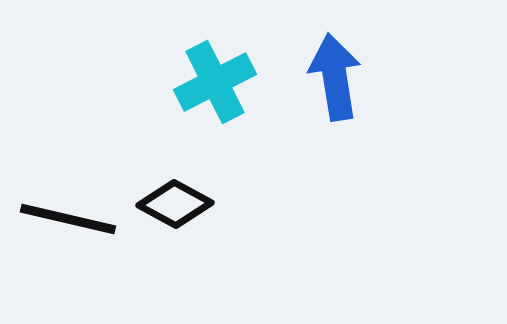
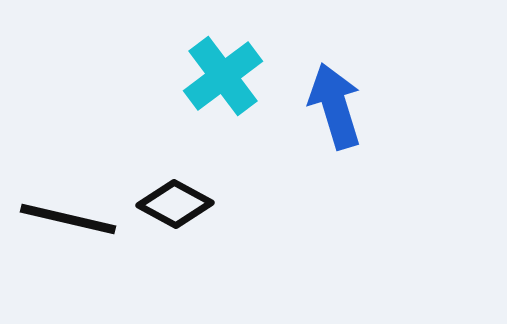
blue arrow: moved 29 px down; rotated 8 degrees counterclockwise
cyan cross: moved 8 px right, 6 px up; rotated 10 degrees counterclockwise
